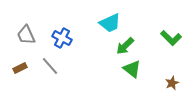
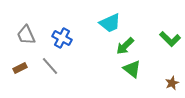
green L-shape: moved 1 px left, 1 px down
